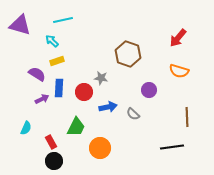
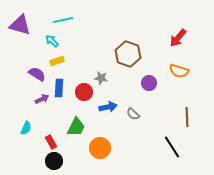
purple circle: moved 7 px up
black line: rotated 65 degrees clockwise
